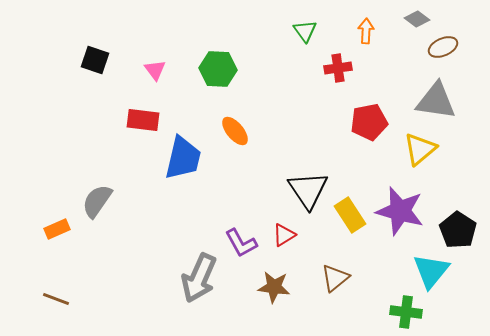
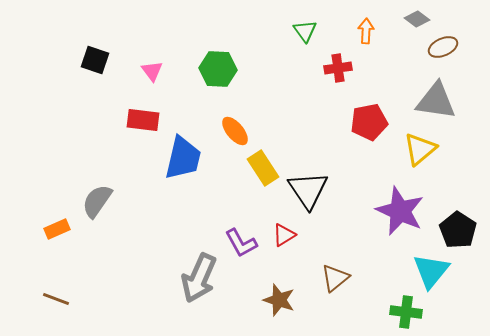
pink triangle: moved 3 px left, 1 px down
purple star: rotated 9 degrees clockwise
yellow rectangle: moved 87 px left, 47 px up
brown star: moved 5 px right, 13 px down; rotated 12 degrees clockwise
